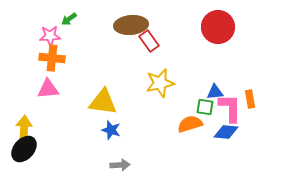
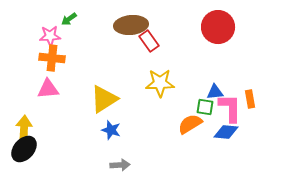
yellow star: rotated 12 degrees clockwise
yellow triangle: moved 1 px right, 3 px up; rotated 40 degrees counterclockwise
orange semicircle: rotated 15 degrees counterclockwise
